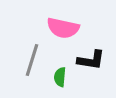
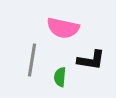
gray line: rotated 8 degrees counterclockwise
